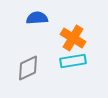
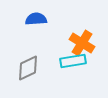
blue semicircle: moved 1 px left, 1 px down
orange cross: moved 9 px right, 5 px down
